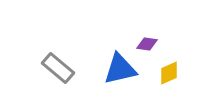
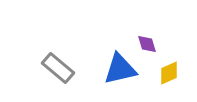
purple diamond: rotated 65 degrees clockwise
